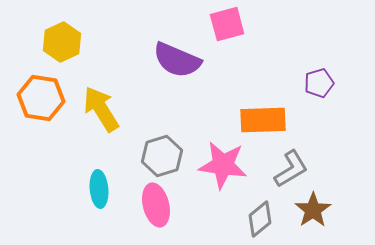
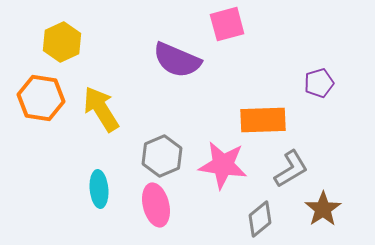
gray hexagon: rotated 6 degrees counterclockwise
brown star: moved 10 px right, 1 px up
